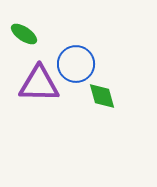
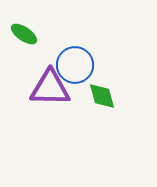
blue circle: moved 1 px left, 1 px down
purple triangle: moved 11 px right, 4 px down
